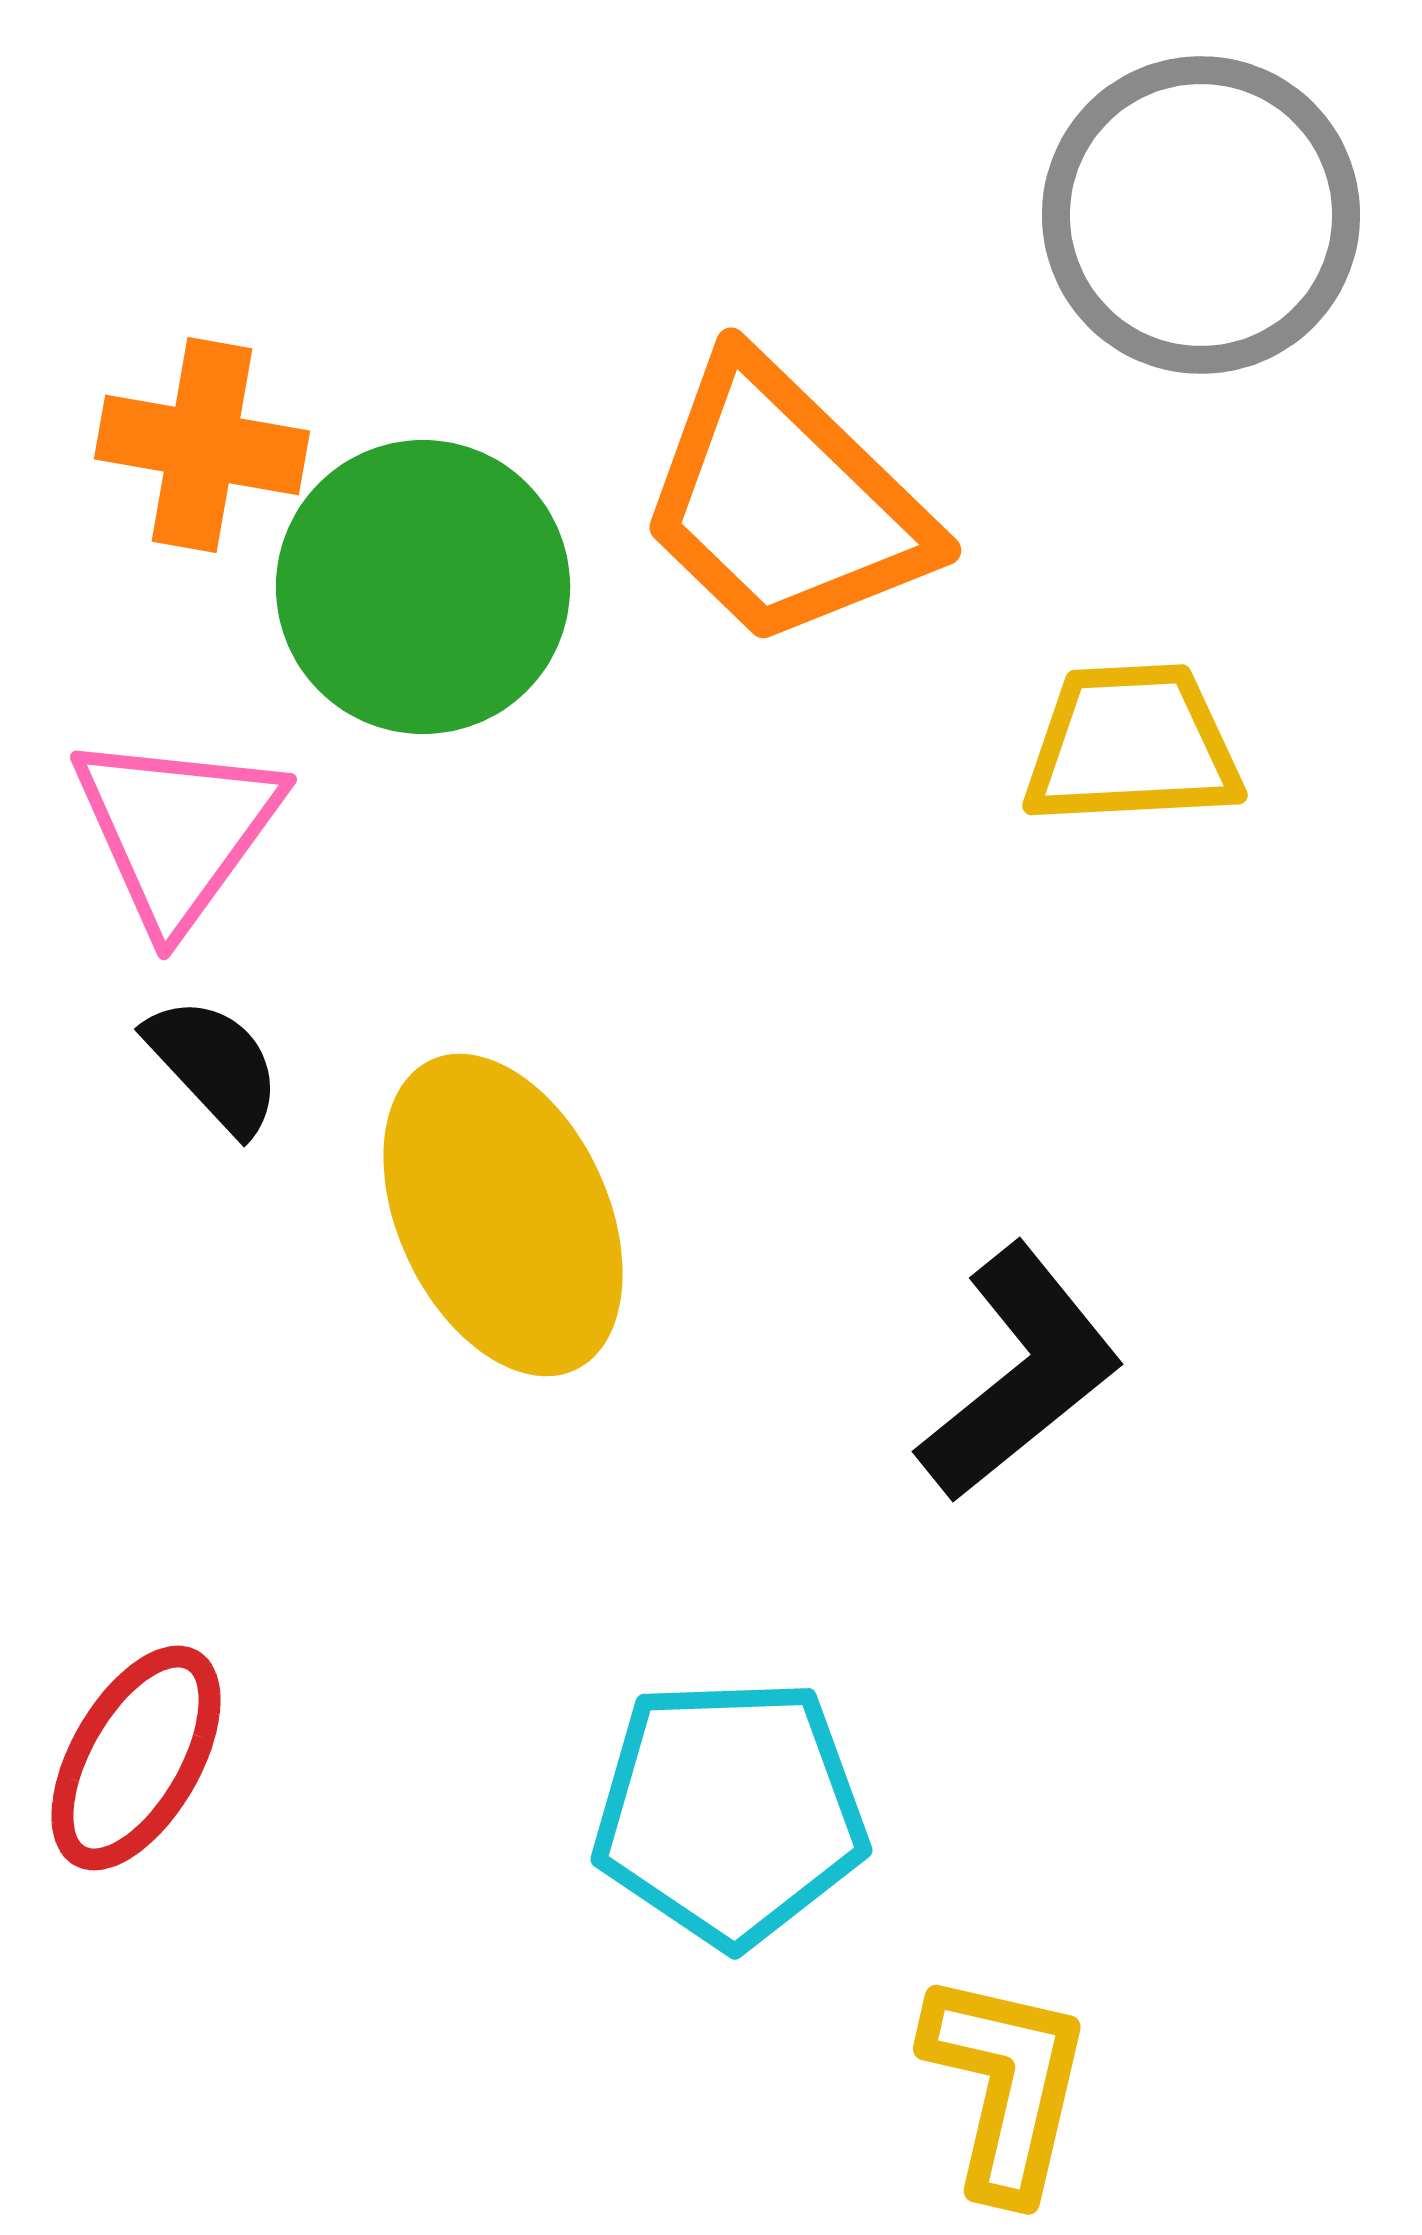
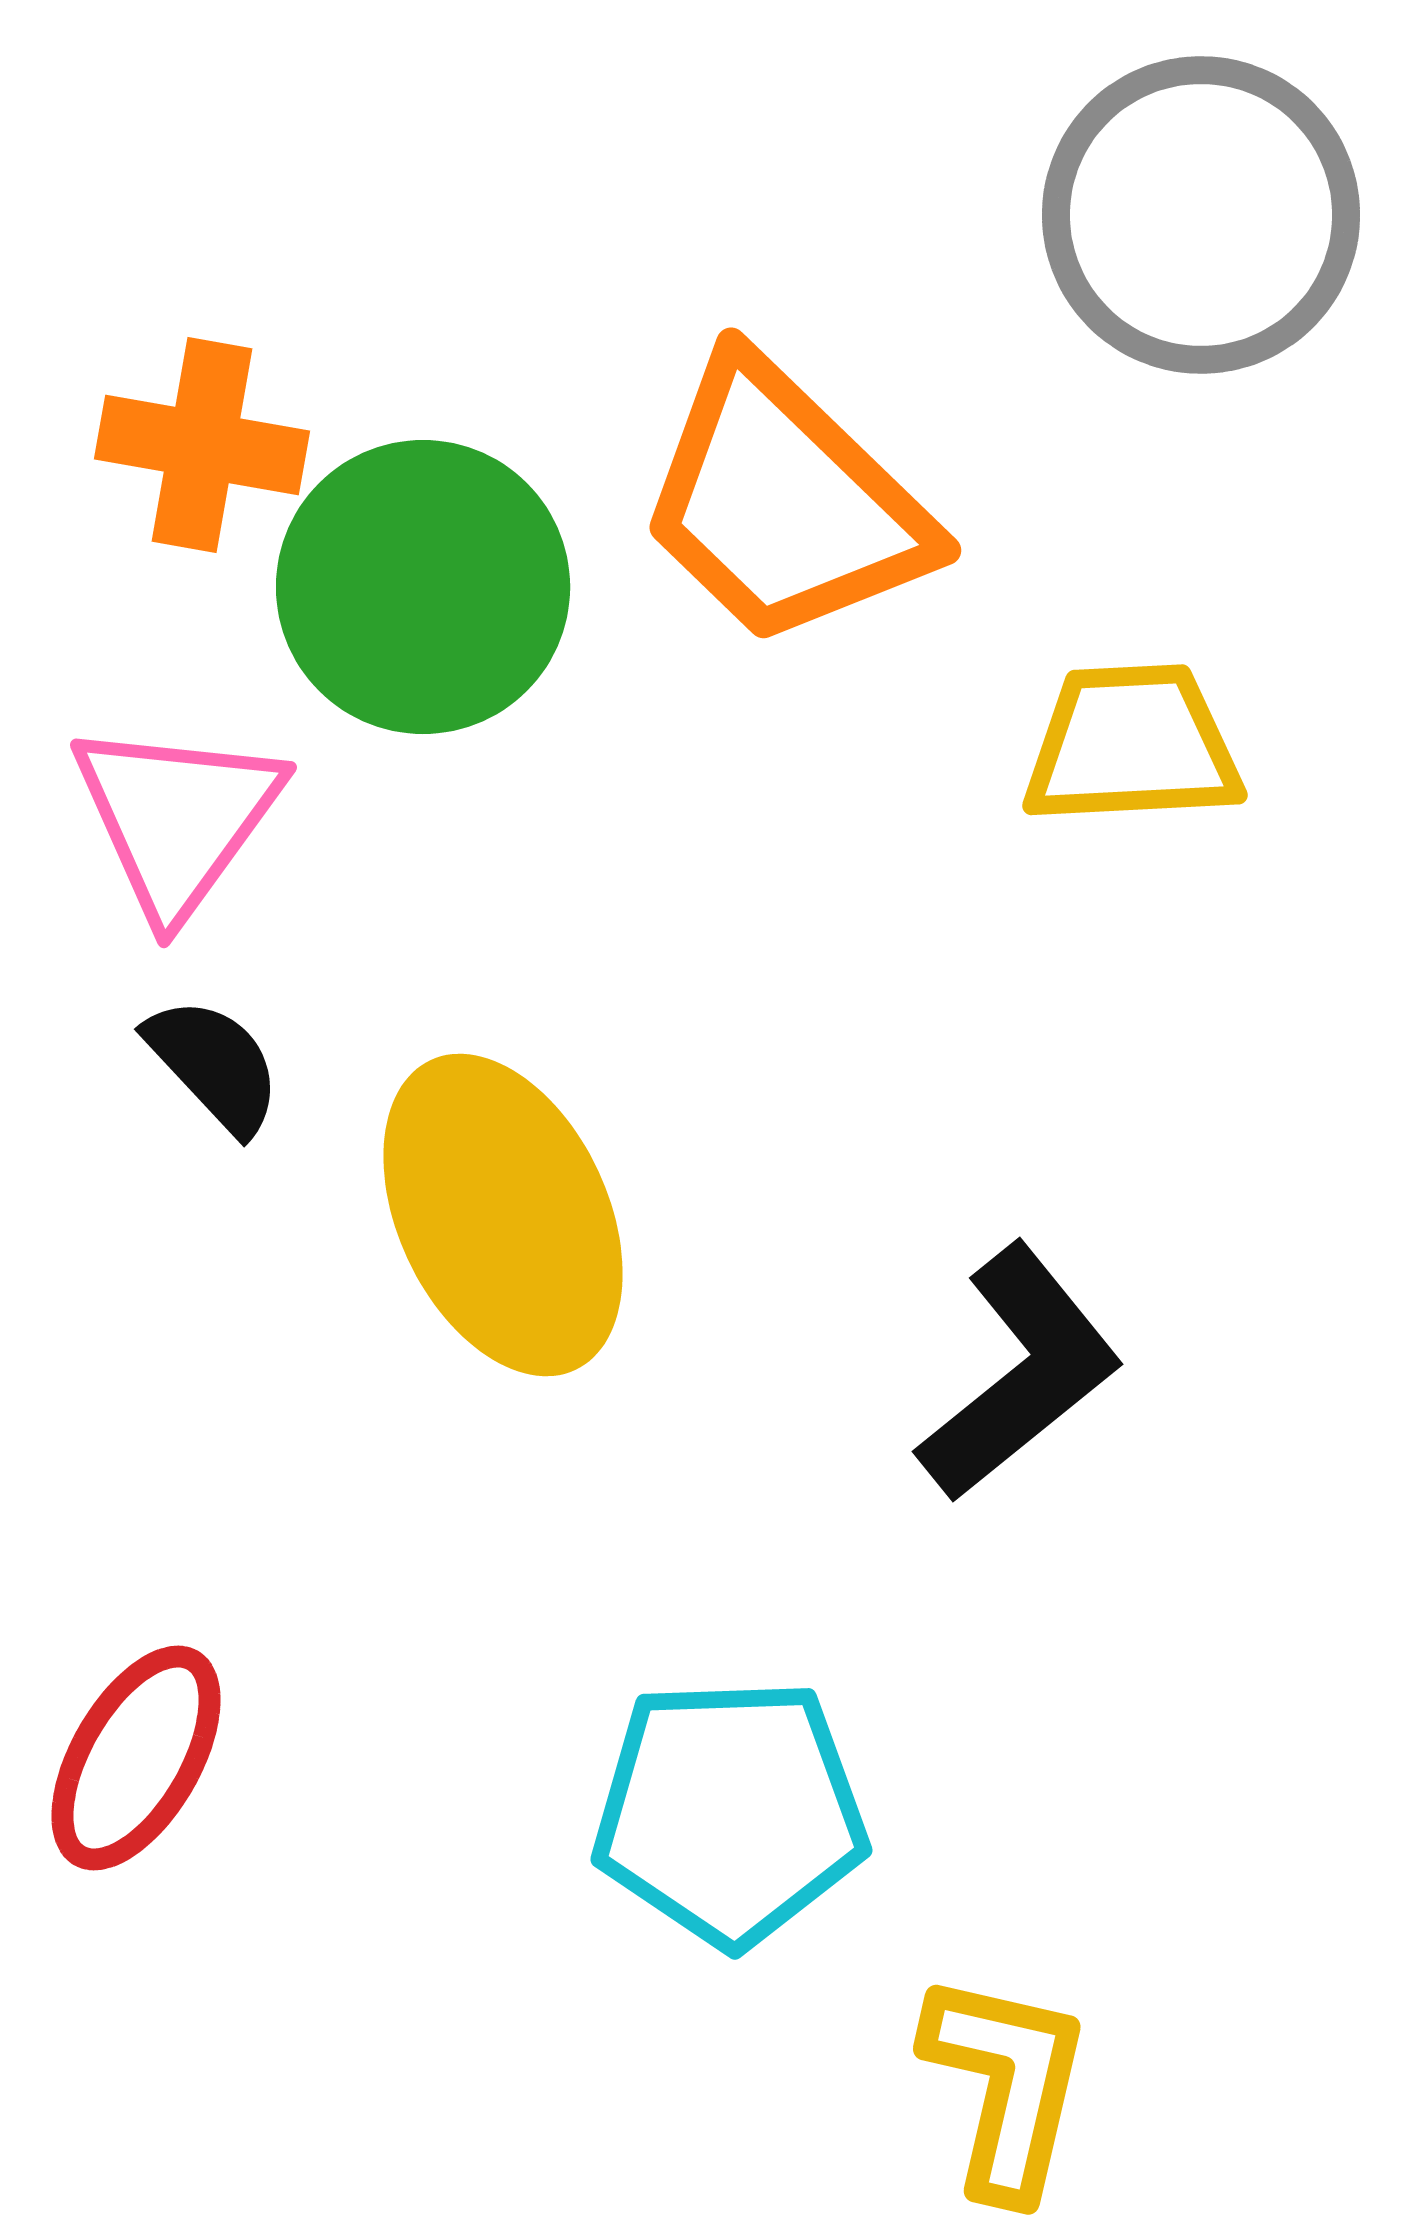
pink triangle: moved 12 px up
